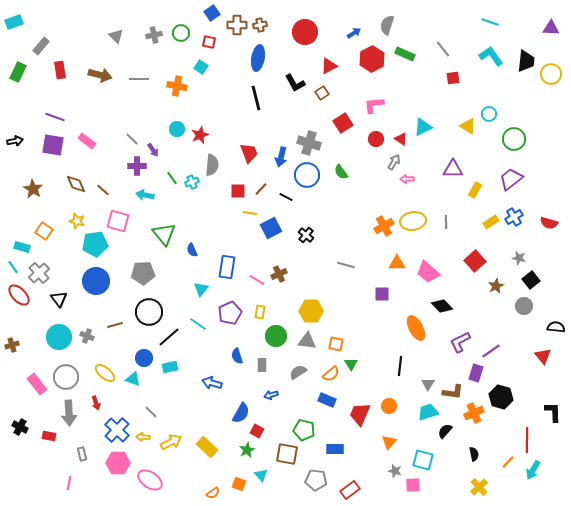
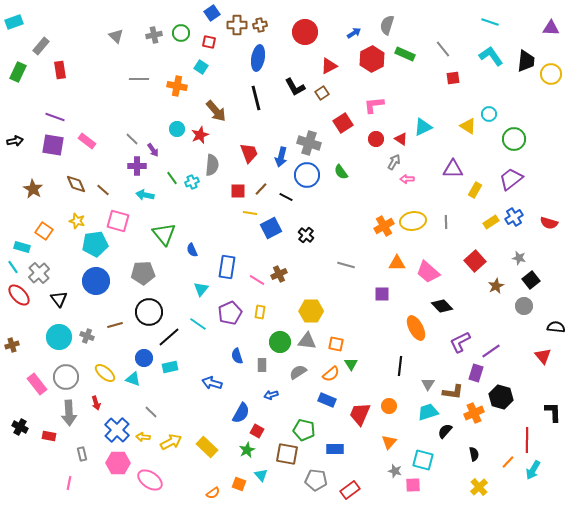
brown arrow at (100, 75): moved 116 px right, 36 px down; rotated 35 degrees clockwise
black L-shape at (295, 83): moved 4 px down
green circle at (276, 336): moved 4 px right, 6 px down
